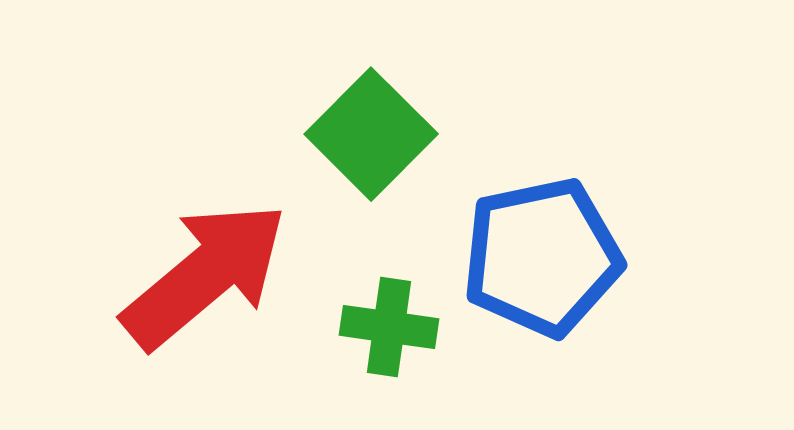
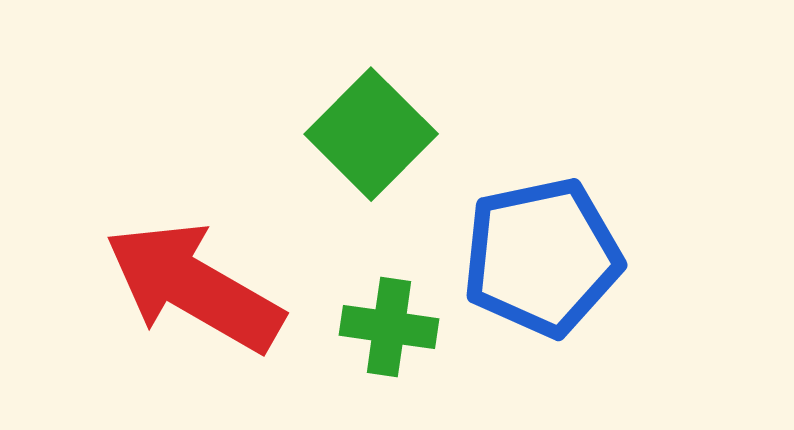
red arrow: moved 11 px left, 12 px down; rotated 110 degrees counterclockwise
